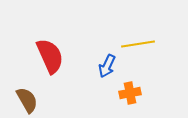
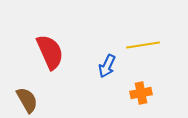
yellow line: moved 5 px right, 1 px down
red semicircle: moved 4 px up
orange cross: moved 11 px right
